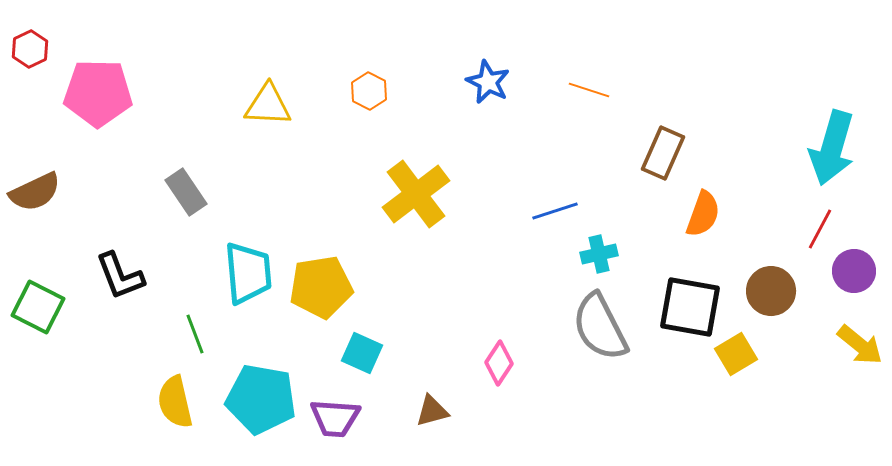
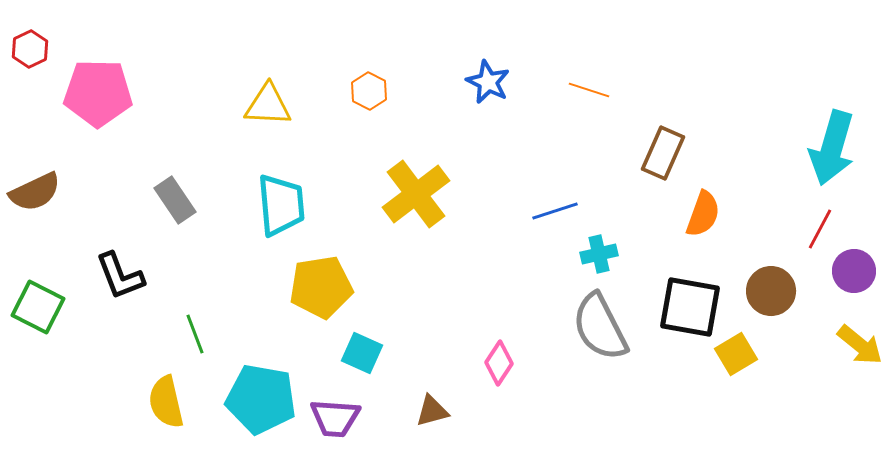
gray rectangle: moved 11 px left, 8 px down
cyan trapezoid: moved 33 px right, 68 px up
yellow semicircle: moved 9 px left
